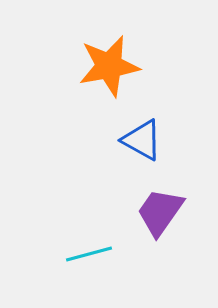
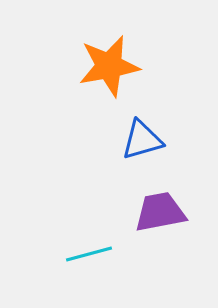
blue triangle: rotated 45 degrees counterclockwise
purple trapezoid: rotated 44 degrees clockwise
